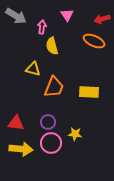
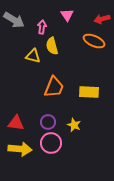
gray arrow: moved 2 px left, 4 px down
yellow triangle: moved 13 px up
yellow star: moved 1 px left, 9 px up; rotated 16 degrees clockwise
yellow arrow: moved 1 px left
